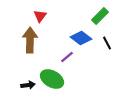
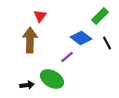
black arrow: moved 1 px left
